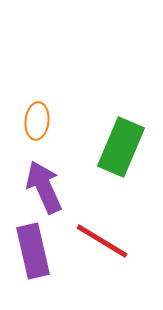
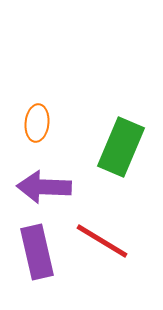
orange ellipse: moved 2 px down
purple arrow: rotated 64 degrees counterclockwise
purple rectangle: moved 4 px right, 1 px down
